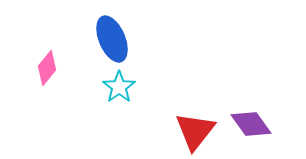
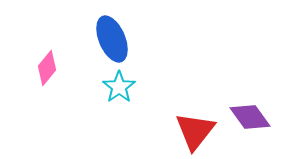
purple diamond: moved 1 px left, 7 px up
